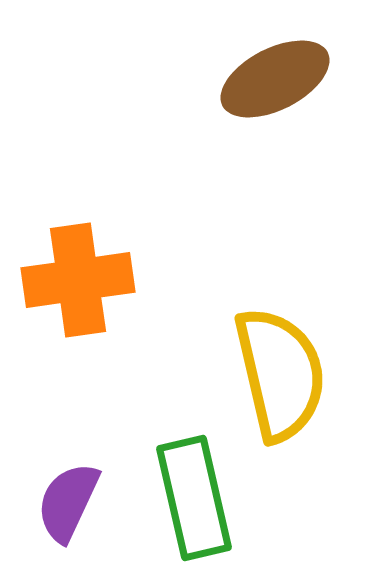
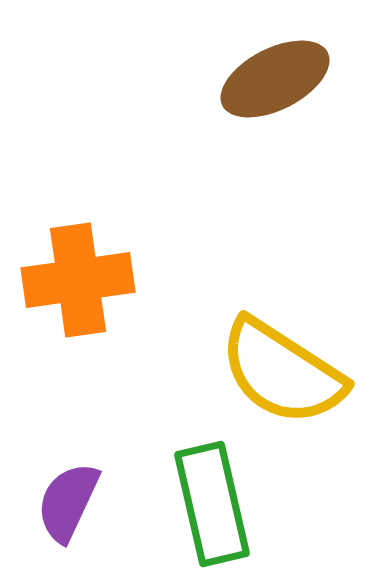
yellow semicircle: moved 2 px right, 2 px up; rotated 136 degrees clockwise
green rectangle: moved 18 px right, 6 px down
